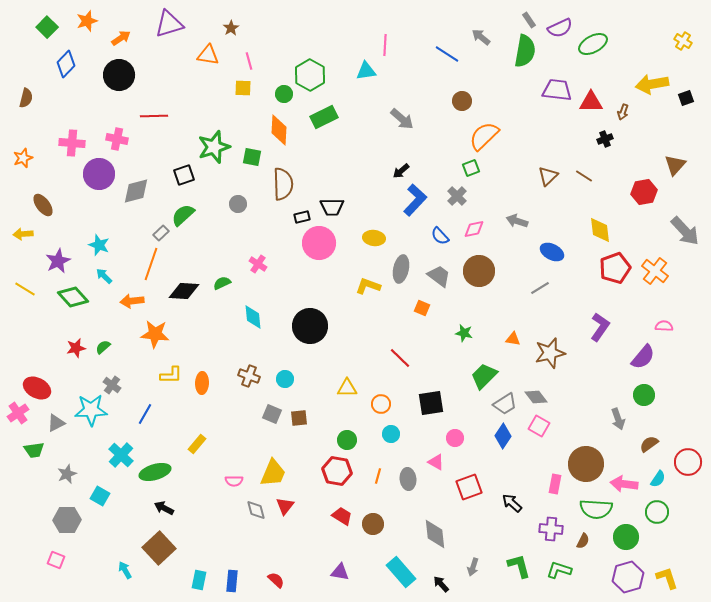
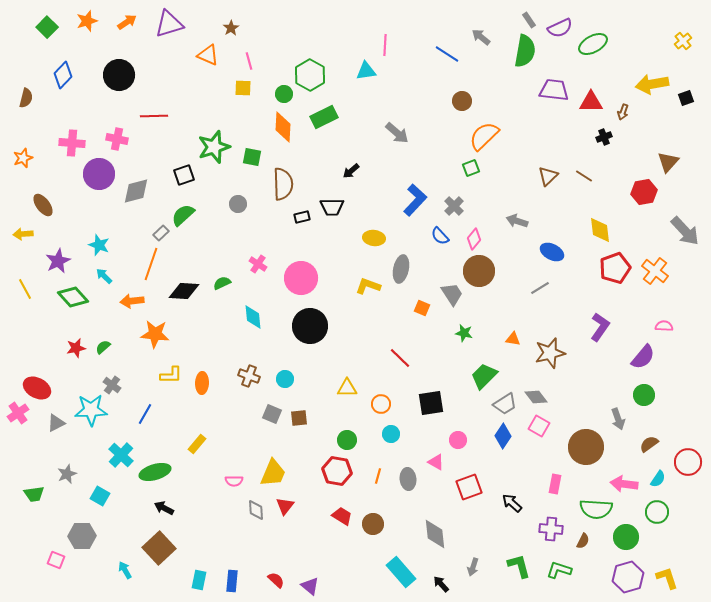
orange arrow at (121, 38): moved 6 px right, 16 px up
yellow cross at (683, 41): rotated 18 degrees clockwise
orange triangle at (208, 55): rotated 15 degrees clockwise
blue diamond at (66, 64): moved 3 px left, 11 px down
purple trapezoid at (557, 90): moved 3 px left
gray arrow at (402, 119): moved 5 px left, 14 px down
orange diamond at (279, 130): moved 4 px right, 3 px up
black cross at (605, 139): moved 1 px left, 2 px up
brown triangle at (675, 165): moved 7 px left, 3 px up
black arrow at (401, 171): moved 50 px left
gray cross at (457, 196): moved 3 px left, 10 px down
pink diamond at (474, 229): moved 10 px down; rotated 40 degrees counterclockwise
pink circle at (319, 243): moved 18 px left, 35 px down
gray trapezoid at (439, 276): moved 13 px right, 18 px down; rotated 20 degrees clockwise
yellow line at (25, 289): rotated 30 degrees clockwise
pink circle at (455, 438): moved 3 px right, 2 px down
green trapezoid at (34, 450): moved 44 px down
brown circle at (586, 464): moved 17 px up
gray diamond at (256, 510): rotated 10 degrees clockwise
gray hexagon at (67, 520): moved 15 px right, 16 px down
purple triangle at (340, 572): moved 30 px left, 14 px down; rotated 30 degrees clockwise
